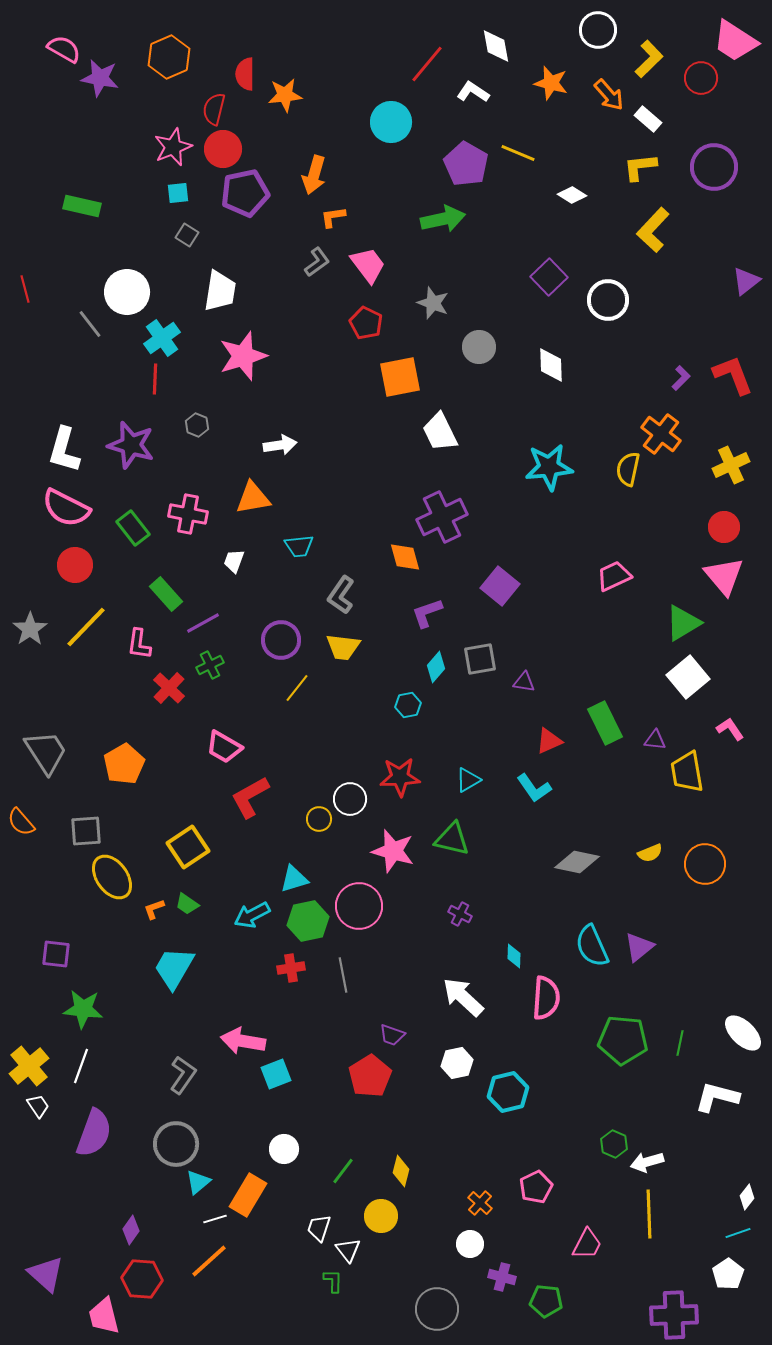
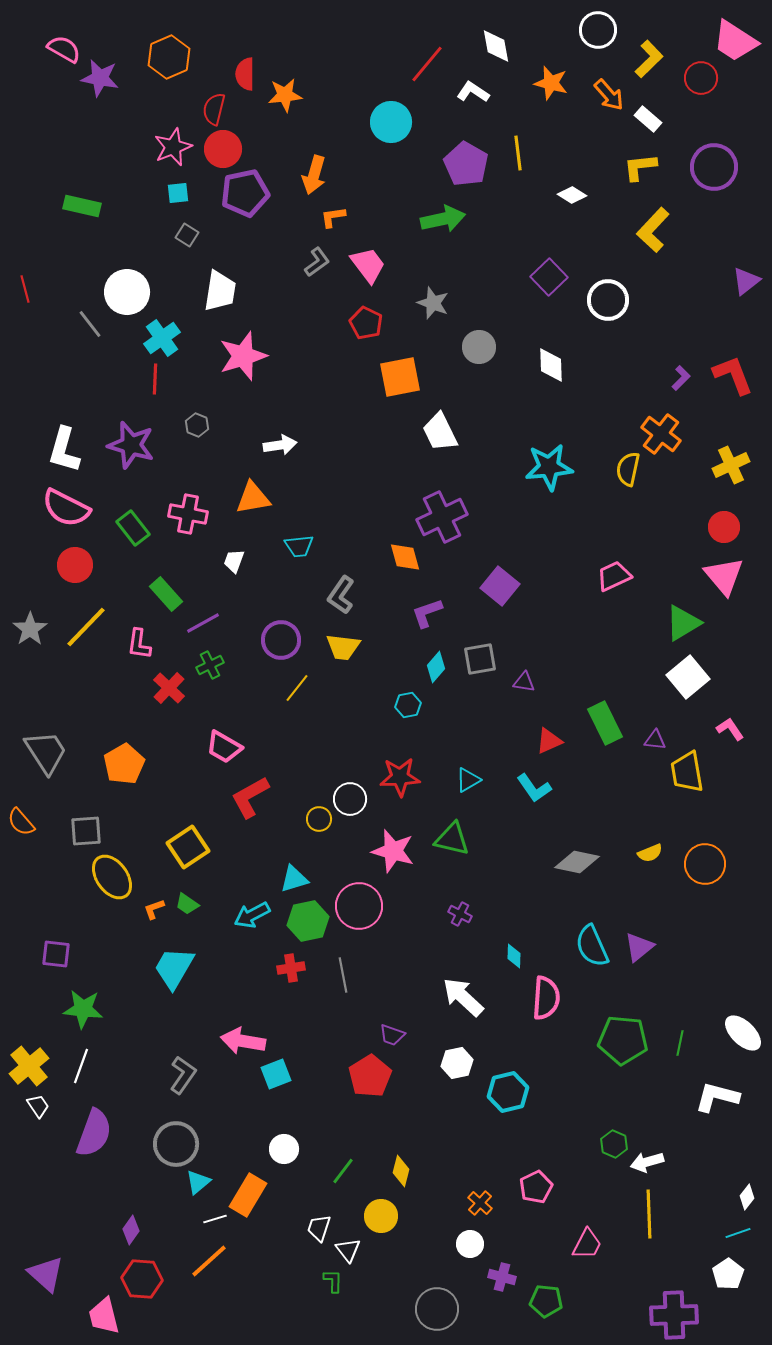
yellow line at (518, 153): rotated 60 degrees clockwise
